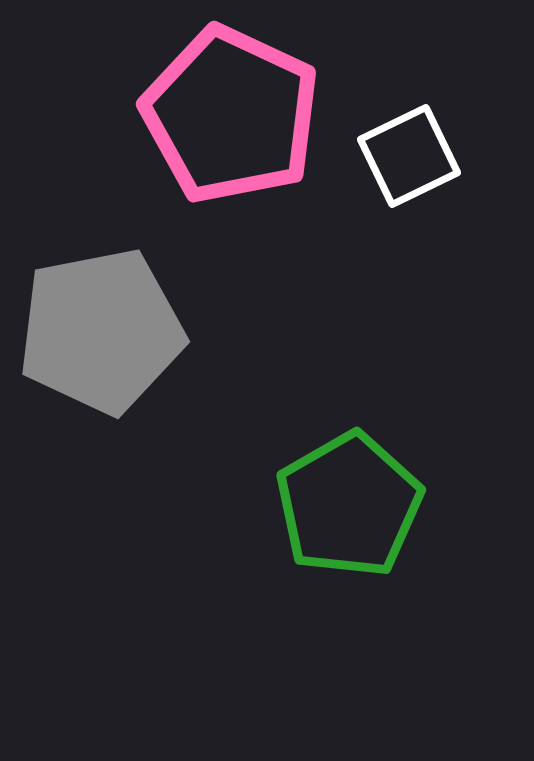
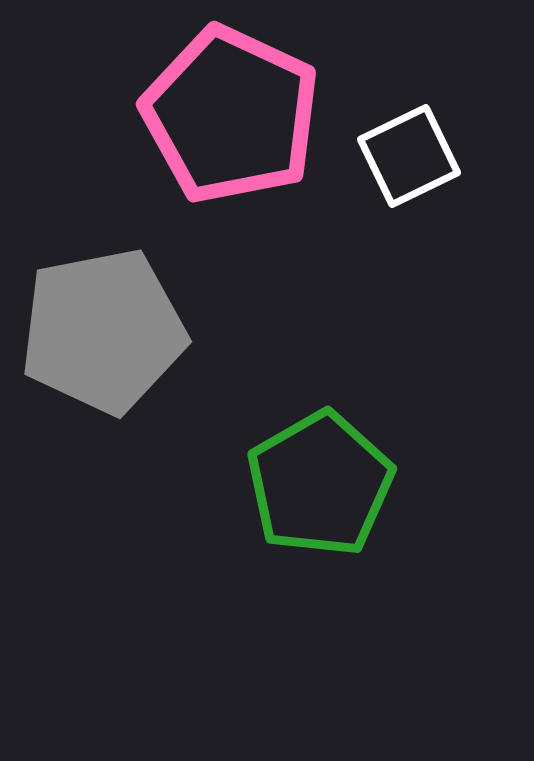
gray pentagon: moved 2 px right
green pentagon: moved 29 px left, 21 px up
